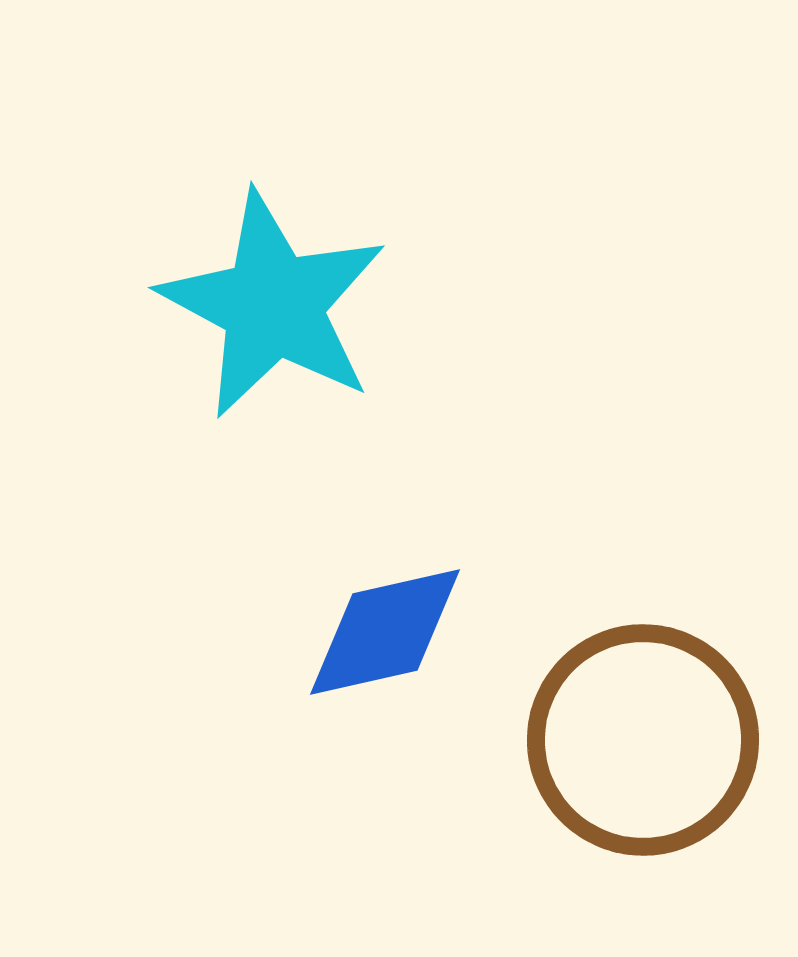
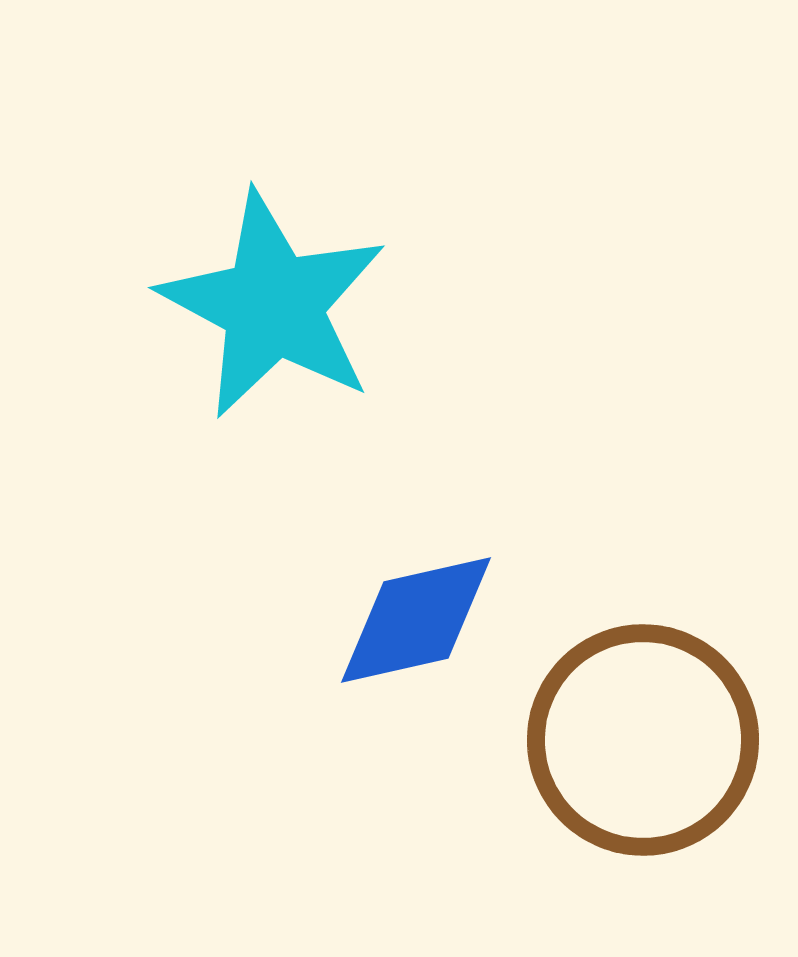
blue diamond: moved 31 px right, 12 px up
